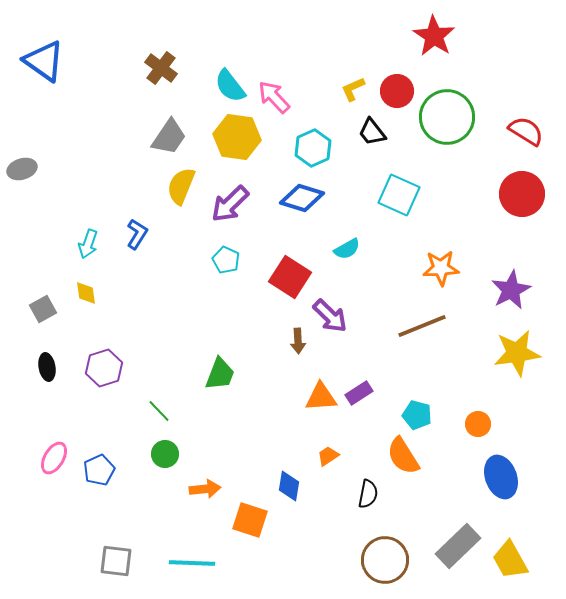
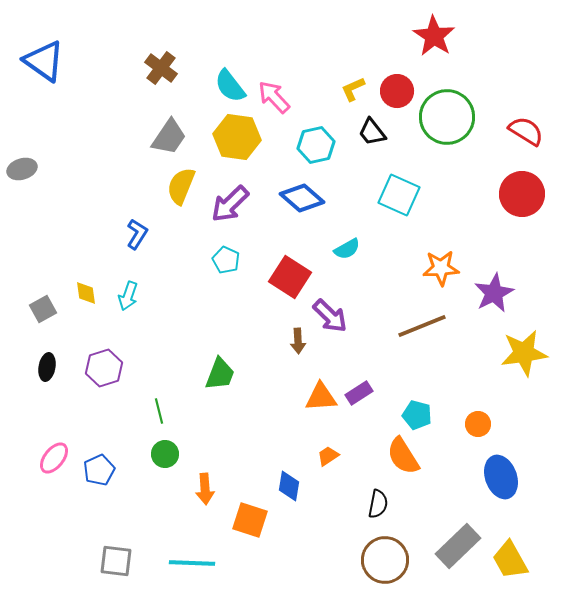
cyan hexagon at (313, 148): moved 3 px right, 3 px up; rotated 12 degrees clockwise
blue diamond at (302, 198): rotated 24 degrees clockwise
cyan arrow at (88, 244): moved 40 px right, 52 px down
purple star at (511, 290): moved 17 px left, 3 px down
yellow star at (517, 353): moved 7 px right
black ellipse at (47, 367): rotated 20 degrees clockwise
green line at (159, 411): rotated 30 degrees clockwise
pink ellipse at (54, 458): rotated 8 degrees clockwise
orange arrow at (205, 489): rotated 92 degrees clockwise
black semicircle at (368, 494): moved 10 px right, 10 px down
